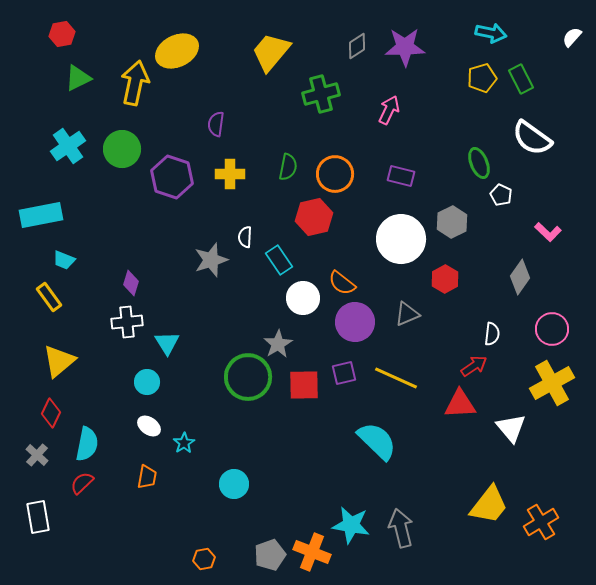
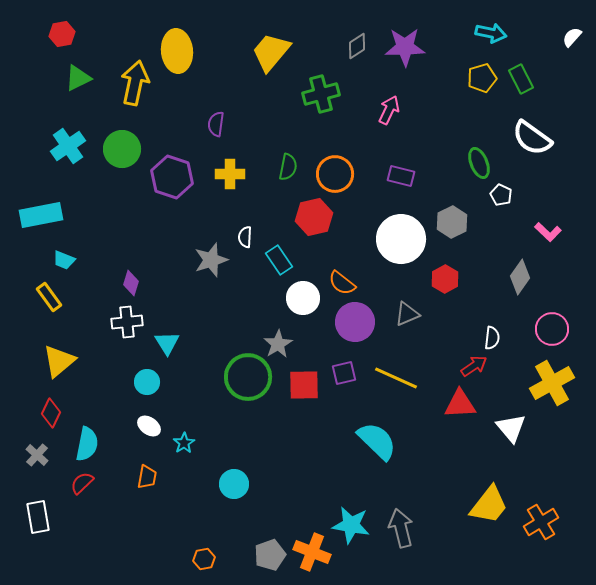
yellow ellipse at (177, 51): rotated 69 degrees counterclockwise
white semicircle at (492, 334): moved 4 px down
